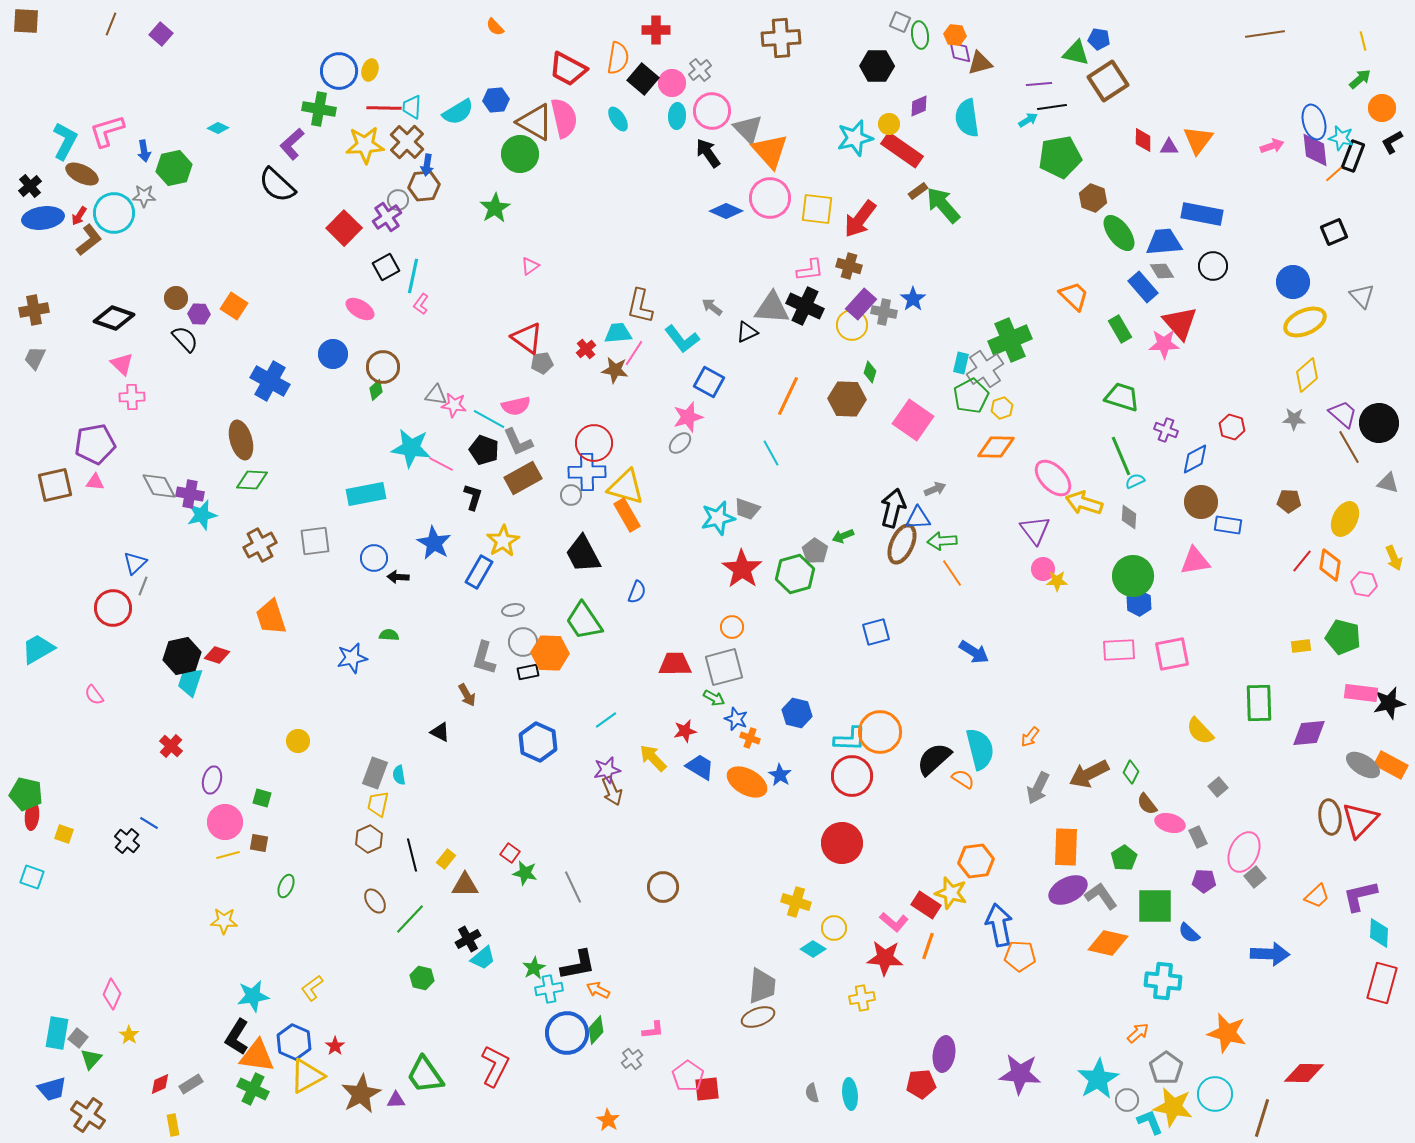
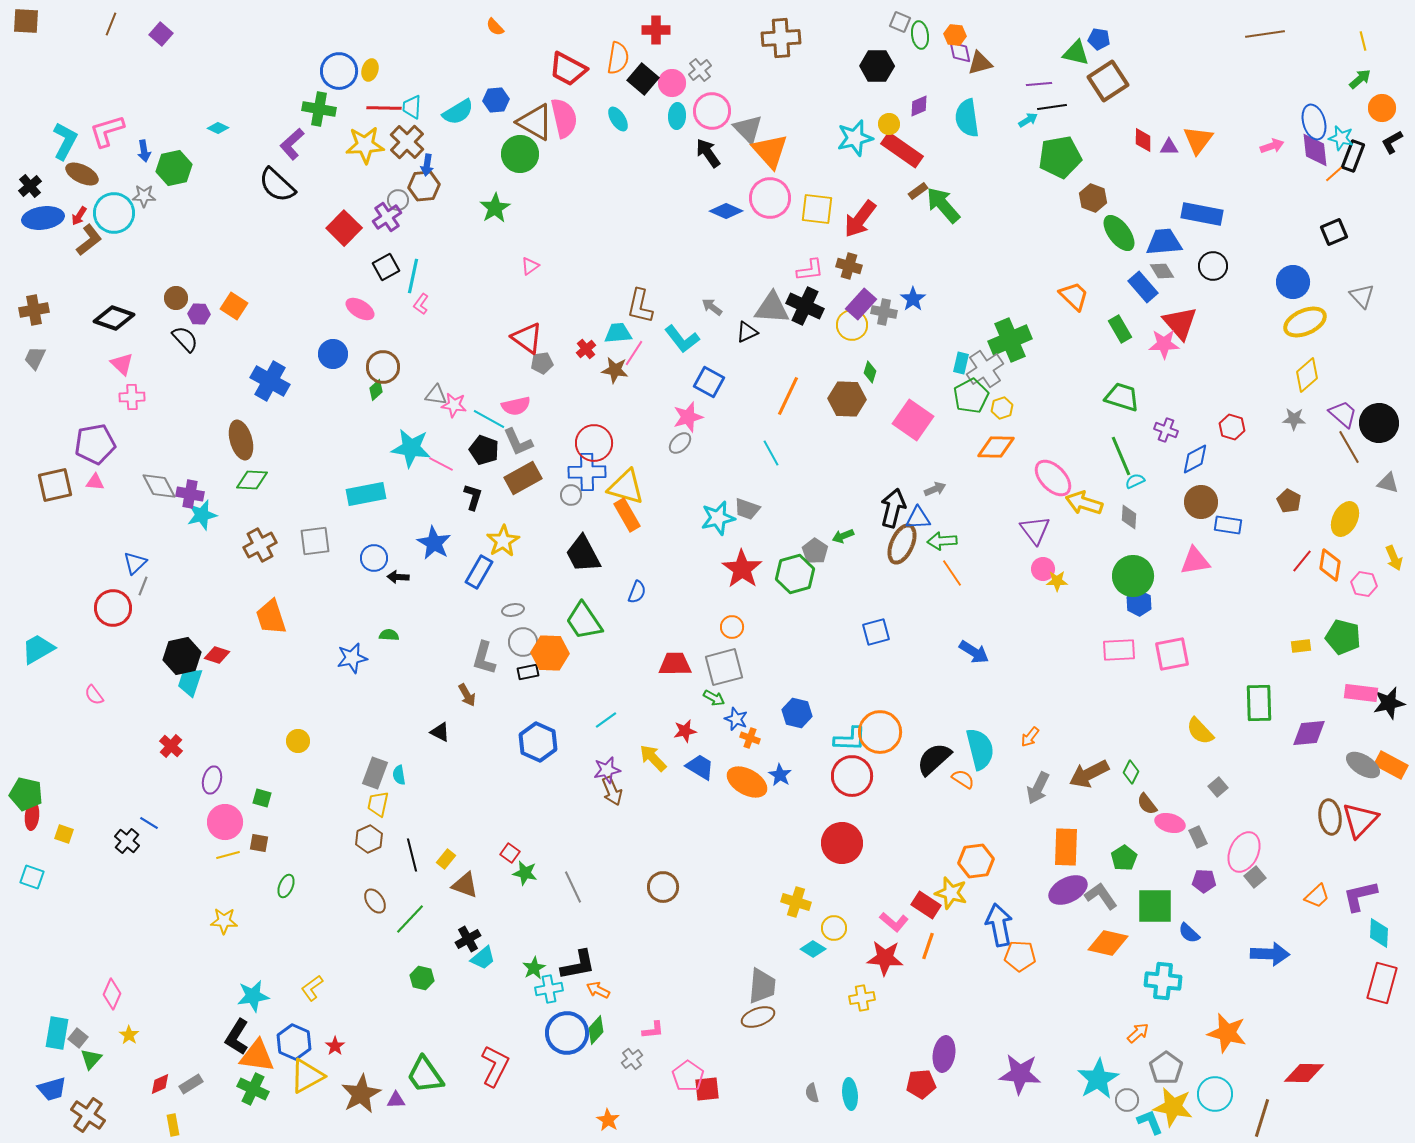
brown pentagon at (1289, 501): rotated 25 degrees clockwise
brown triangle at (465, 885): rotated 20 degrees clockwise
